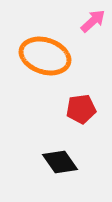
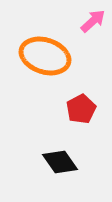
red pentagon: rotated 20 degrees counterclockwise
